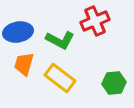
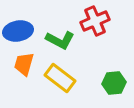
blue ellipse: moved 1 px up
